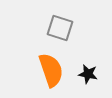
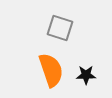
black star: moved 2 px left, 1 px down; rotated 12 degrees counterclockwise
